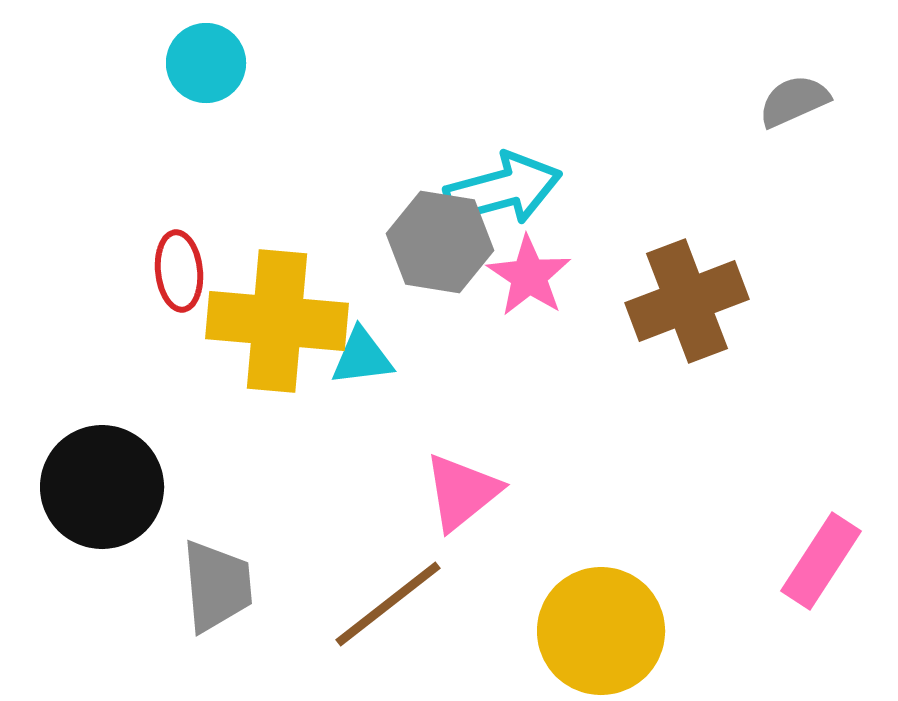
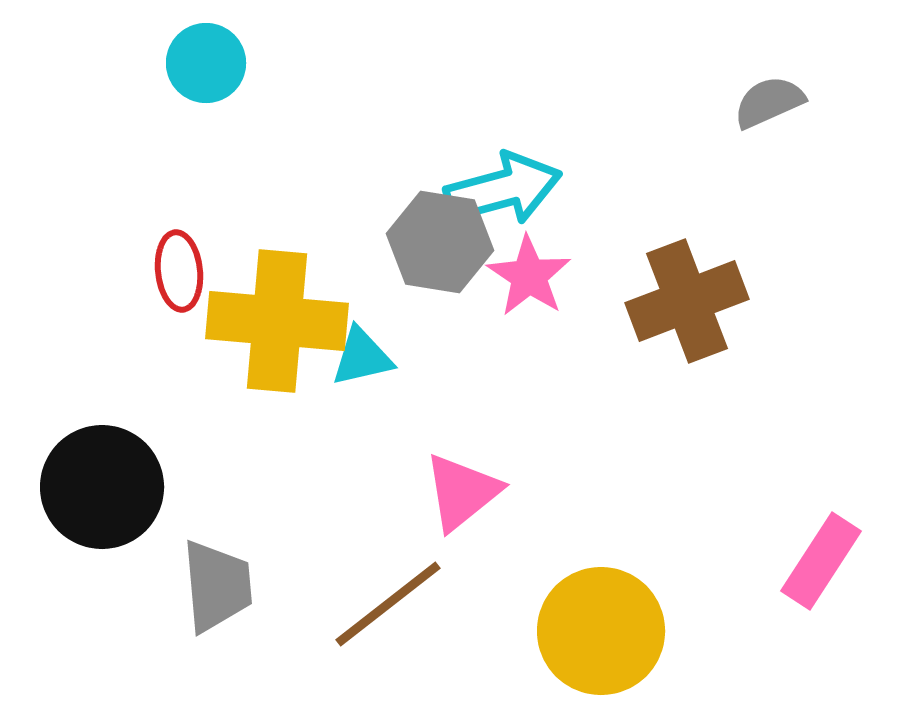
gray semicircle: moved 25 px left, 1 px down
cyan triangle: rotated 6 degrees counterclockwise
